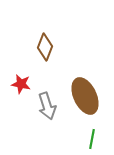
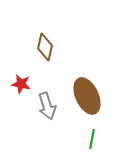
brown diamond: rotated 8 degrees counterclockwise
brown ellipse: moved 2 px right
